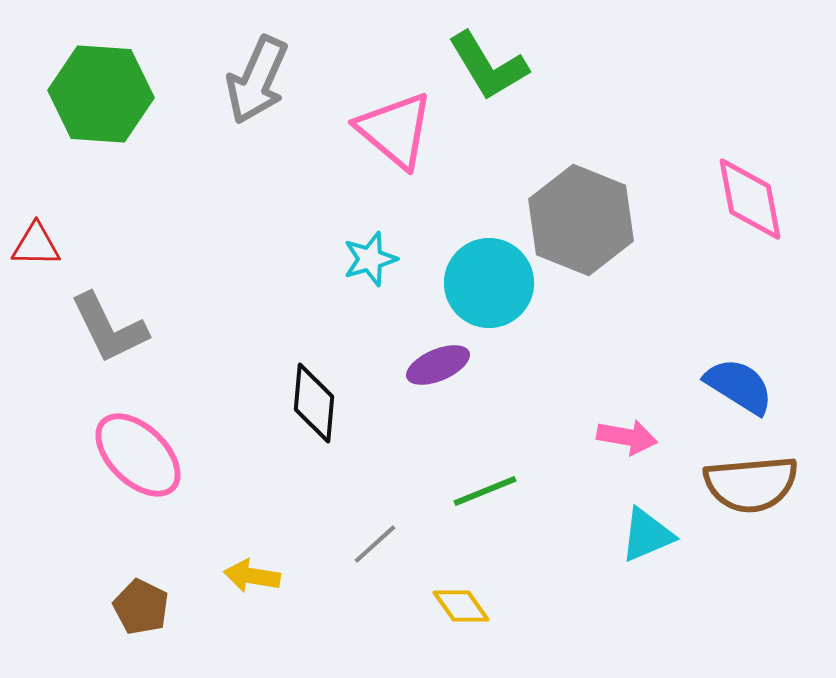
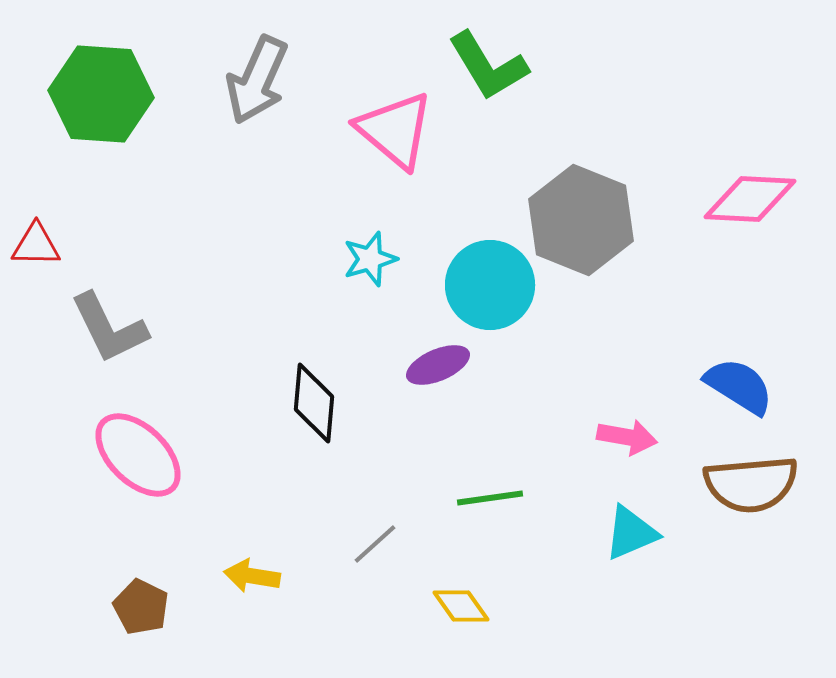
pink diamond: rotated 76 degrees counterclockwise
cyan circle: moved 1 px right, 2 px down
green line: moved 5 px right, 7 px down; rotated 14 degrees clockwise
cyan triangle: moved 16 px left, 2 px up
